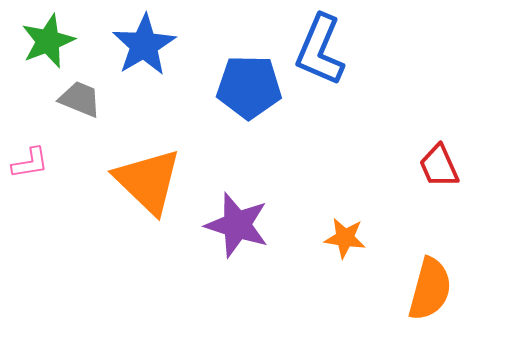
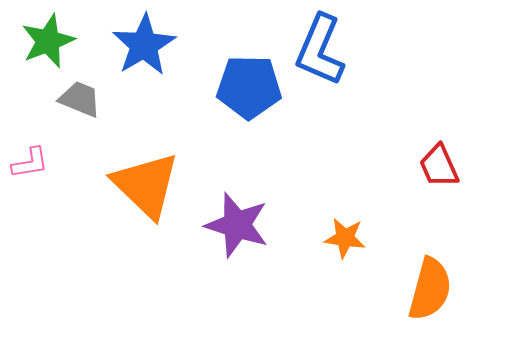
orange triangle: moved 2 px left, 4 px down
